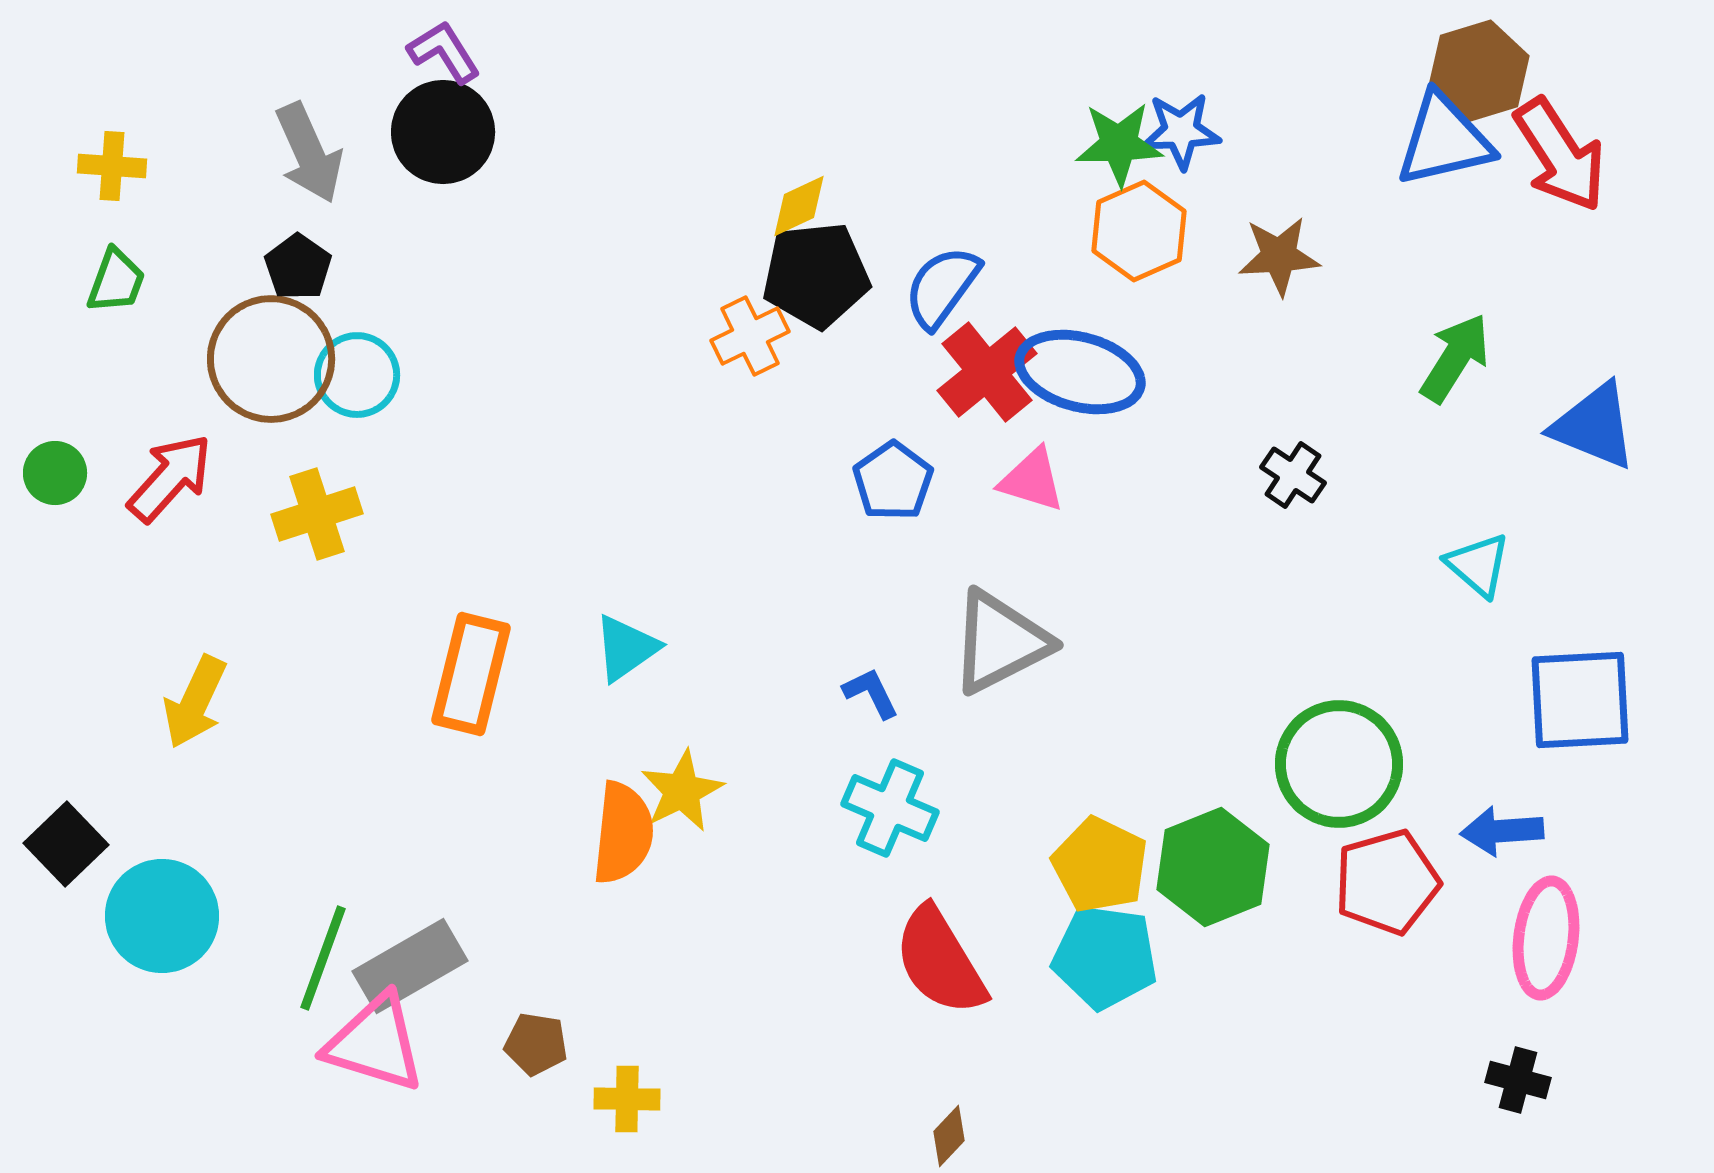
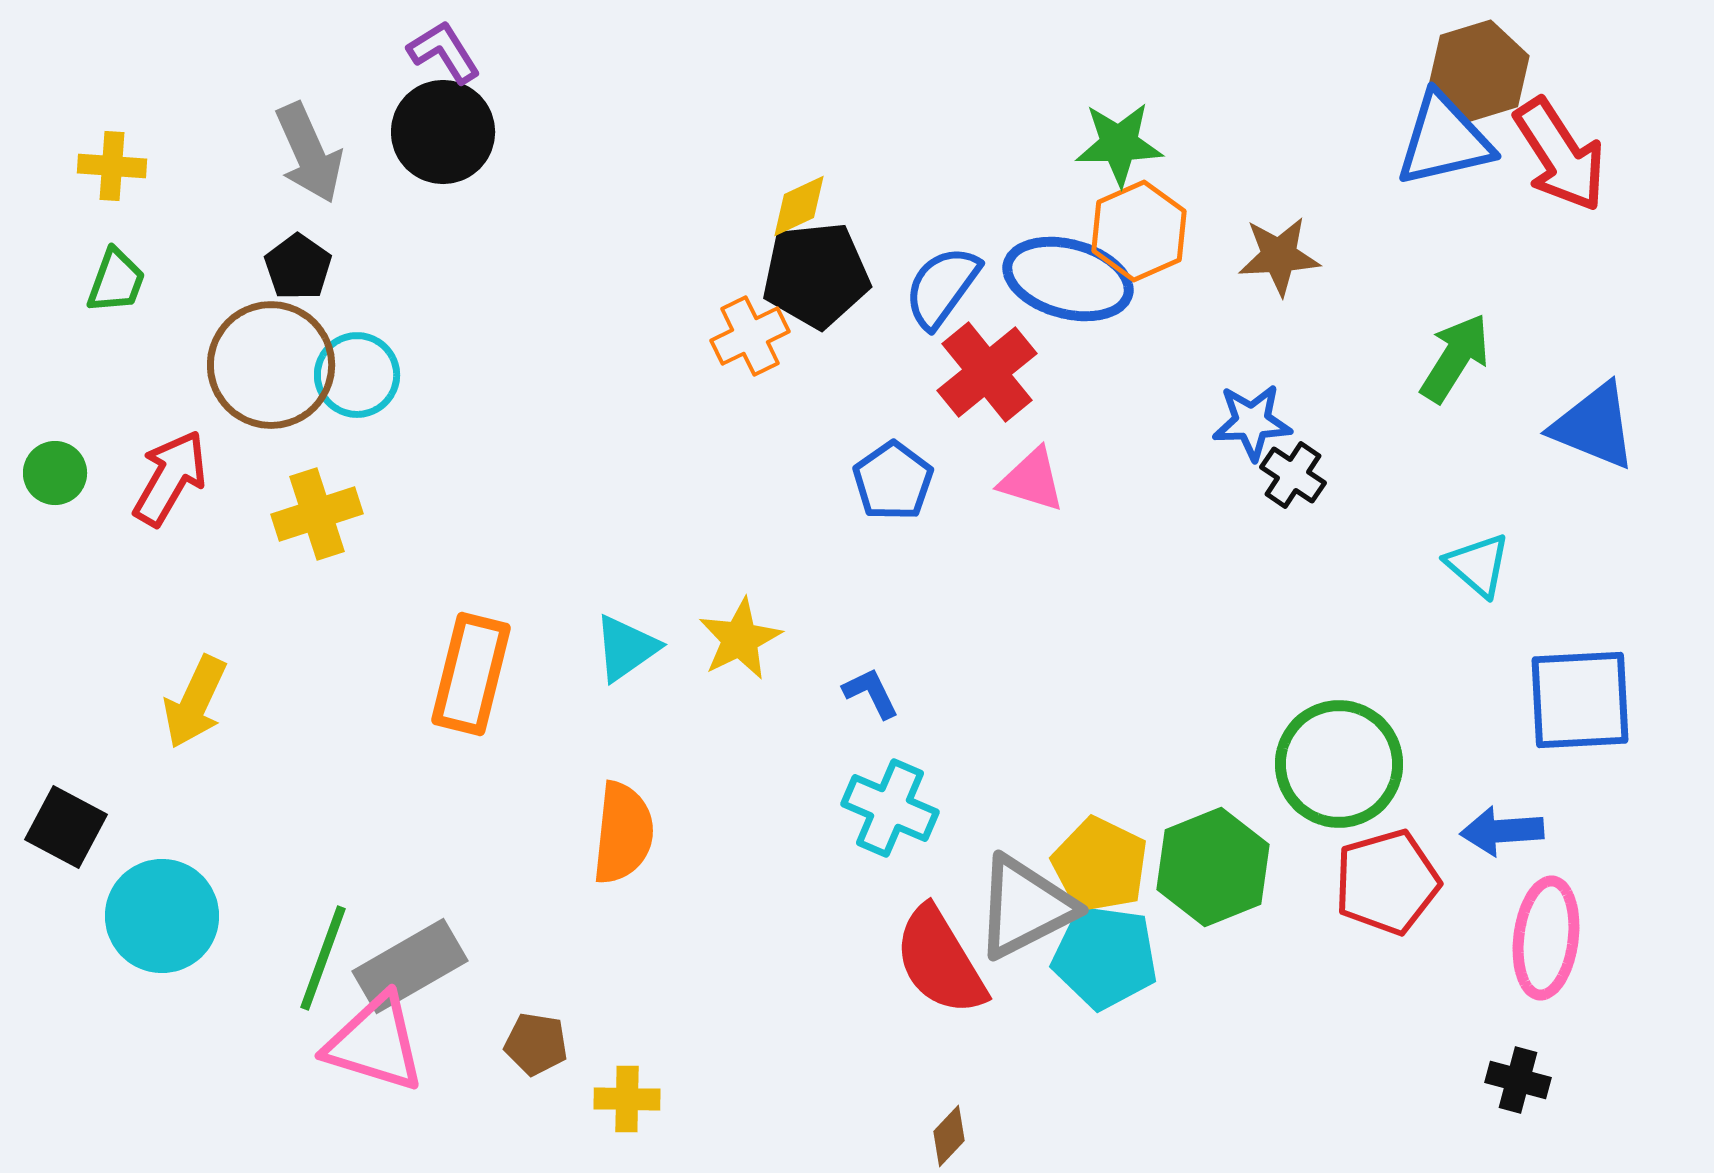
blue star at (1181, 131): moved 71 px right, 291 px down
brown circle at (271, 359): moved 6 px down
blue ellipse at (1080, 372): moved 12 px left, 93 px up
red arrow at (170, 478): rotated 12 degrees counterclockwise
gray triangle at (1000, 642): moved 25 px right, 265 px down
yellow star at (682, 791): moved 58 px right, 152 px up
black square at (66, 844): moved 17 px up; rotated 18 degrees counterclockwise
